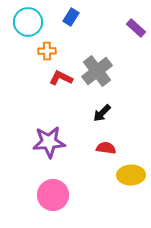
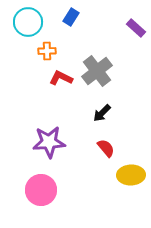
red semicircle: rotated 42 degrees clockwise
pink circle: moved 12 px left, 5 px up
